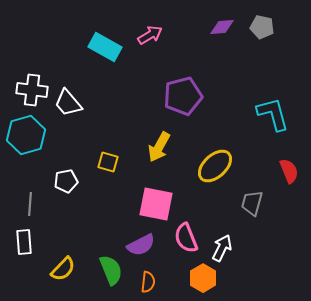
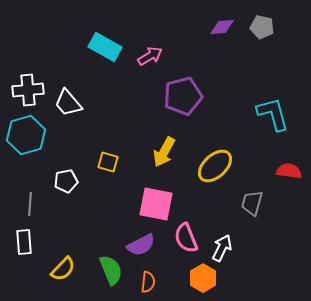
pink arrow: moved 21 px down
white cross: moved 4 px left; rotated 12 degrees counterclockwise
yellow arrow: moved 5 px right, 5 px down
red semicircle: rotated 60 degrees counterclockwise
